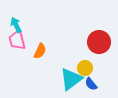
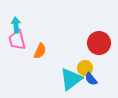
cyan arrow: rotated 21 degrees clockwise
red circle: moved 1 px down
blue semicircle: moved 5 px up
